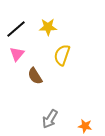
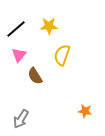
yellow star: moved 1 px right, 1 px up
pink triangle: moved 2 px right, 1 px down
gray arrow: moved 29 px left
orange star: moved 15 px up
